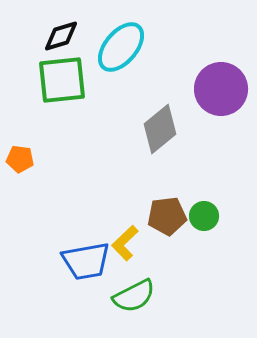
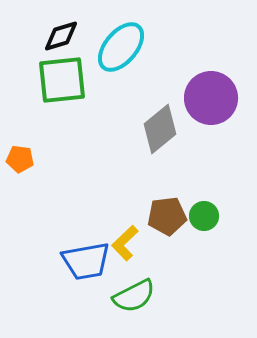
purple circle: moved 10 px left, 9 px down
